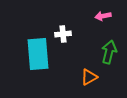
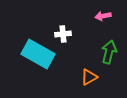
cyan rectangle: rotated 56 degrees counterclockwise
